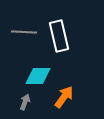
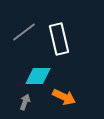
gray line: rotated 40 degrees counterclockwise
white rectangle: moved 3 px down
orange arrow: rotated 80 degrees clockwise
